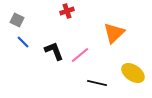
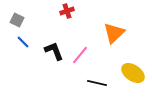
pink line: rotated 12 degrees counterclockwise
